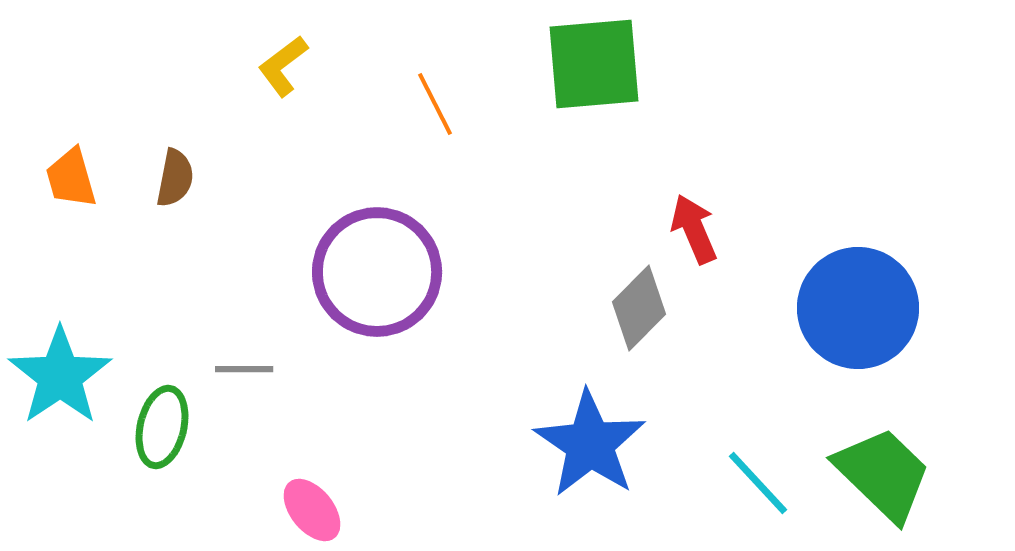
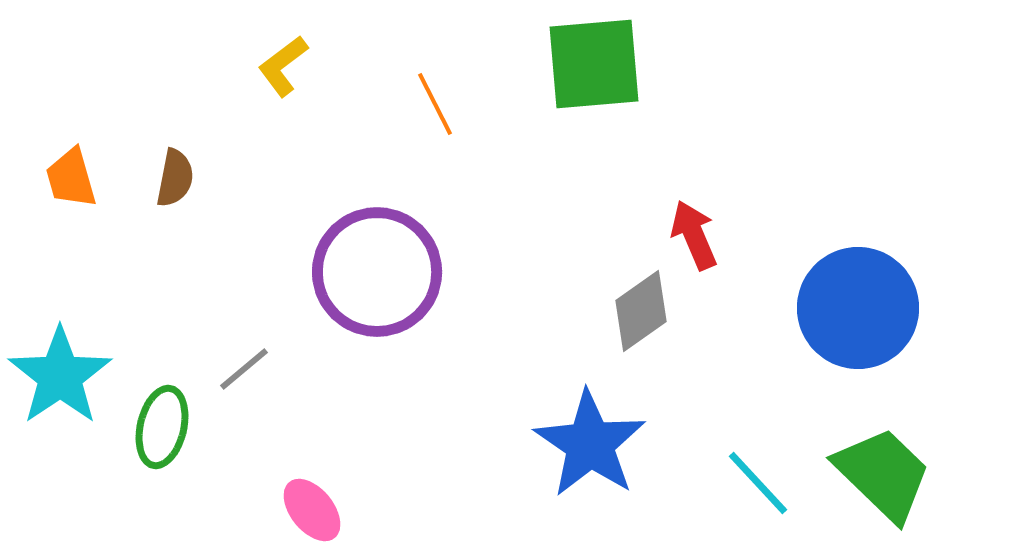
red arrow: moved 6 px down
gray diamond: moved 2 px right, 3 px down; rotated 10 degrees clockwise
gray line: rotated 40 degrees counterclockwise
